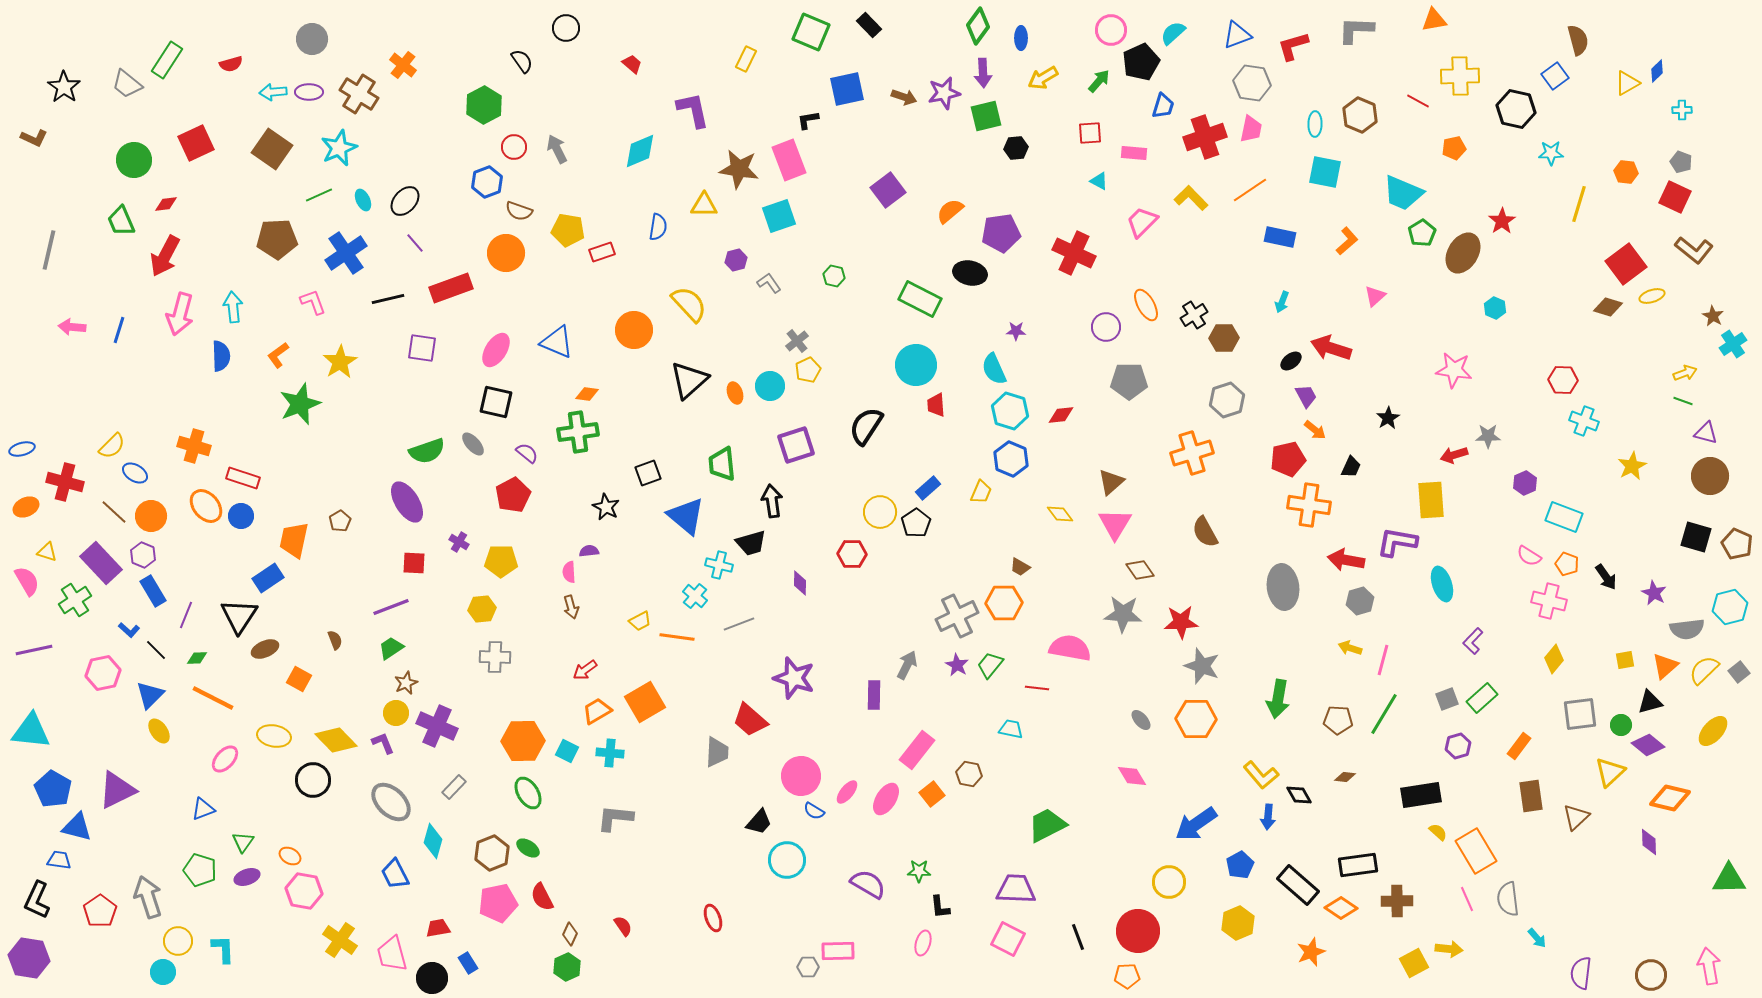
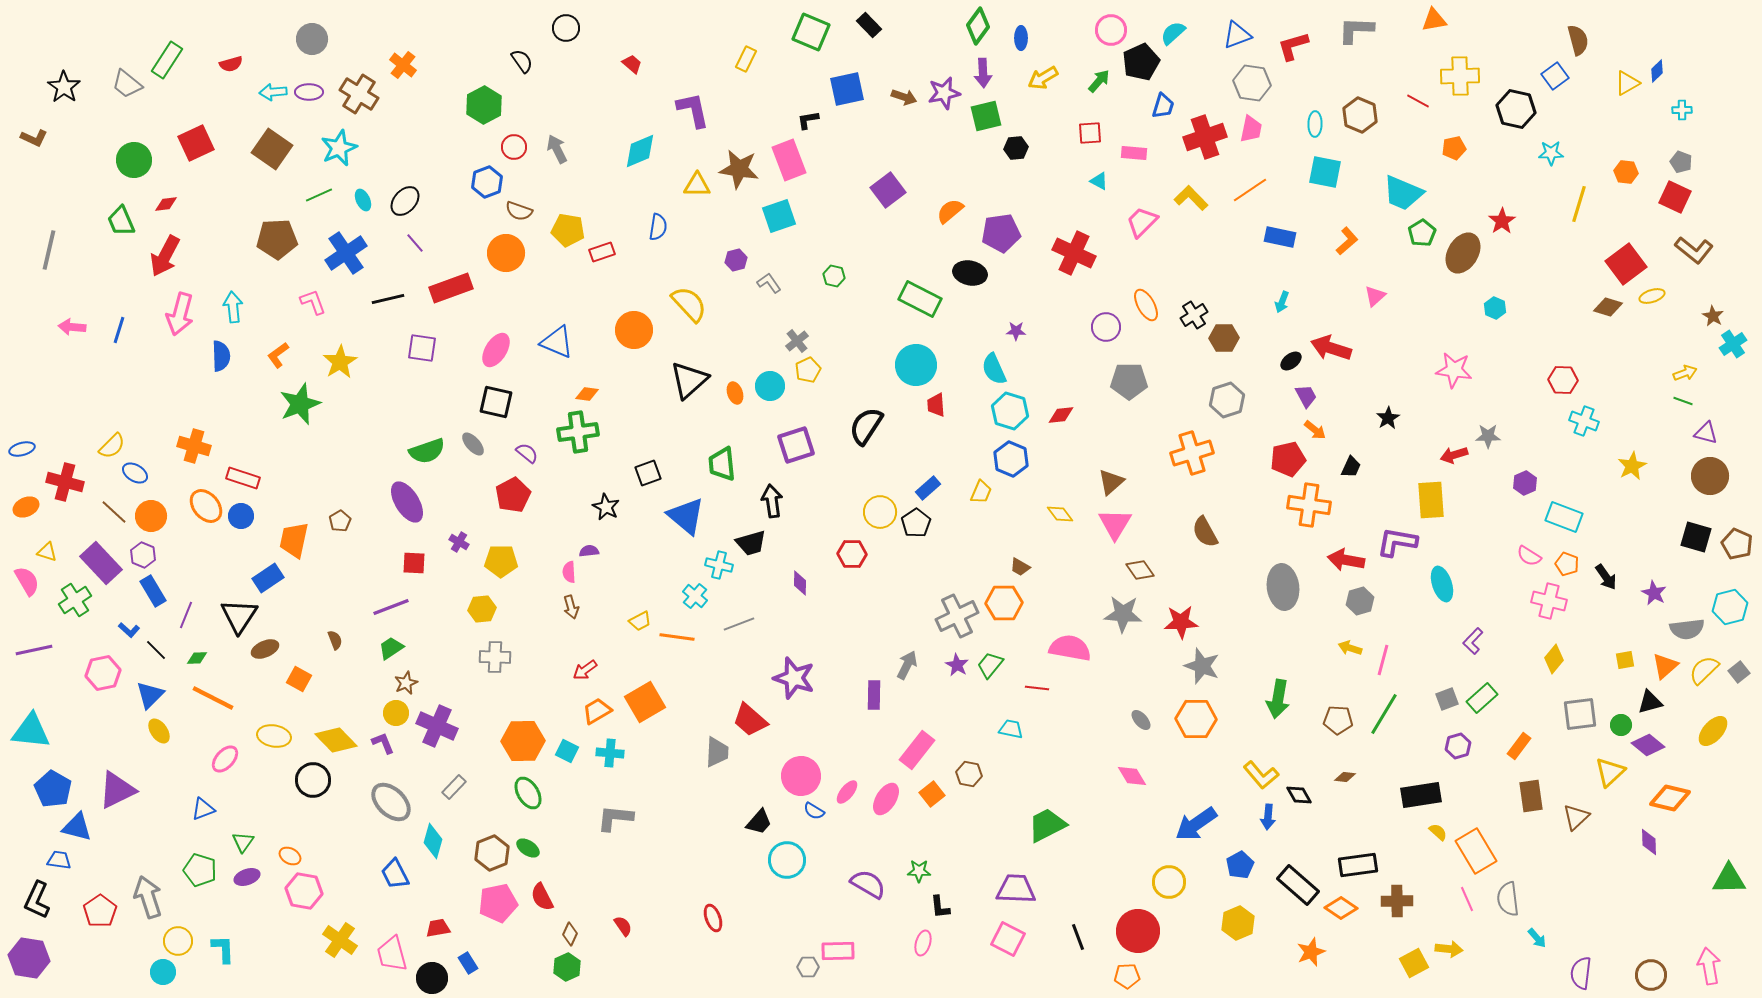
yellow triangle at (704, 205): moved 7 px left, 20 px up
